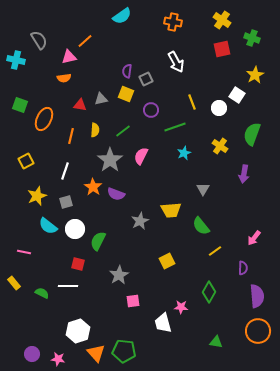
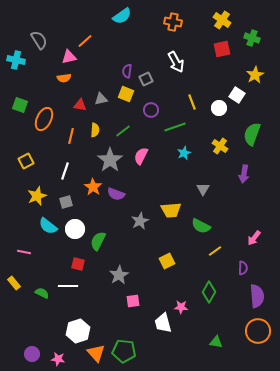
green semicircle at (201, 226): rotated 24 degrees counterclockwise
